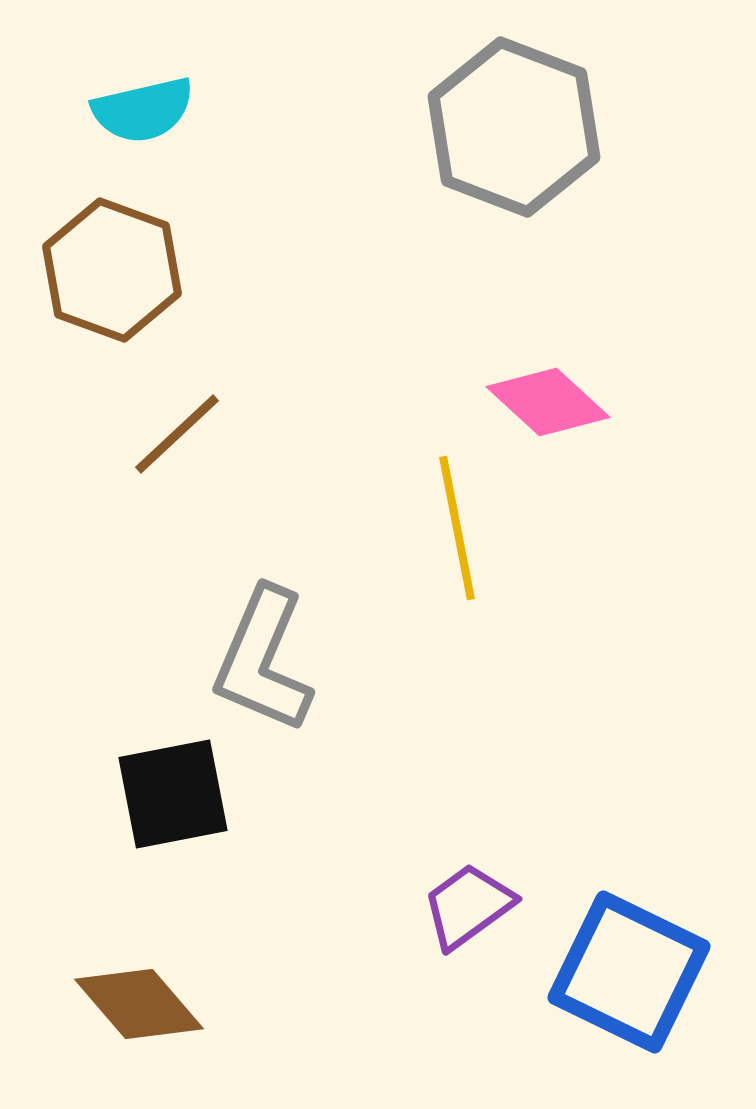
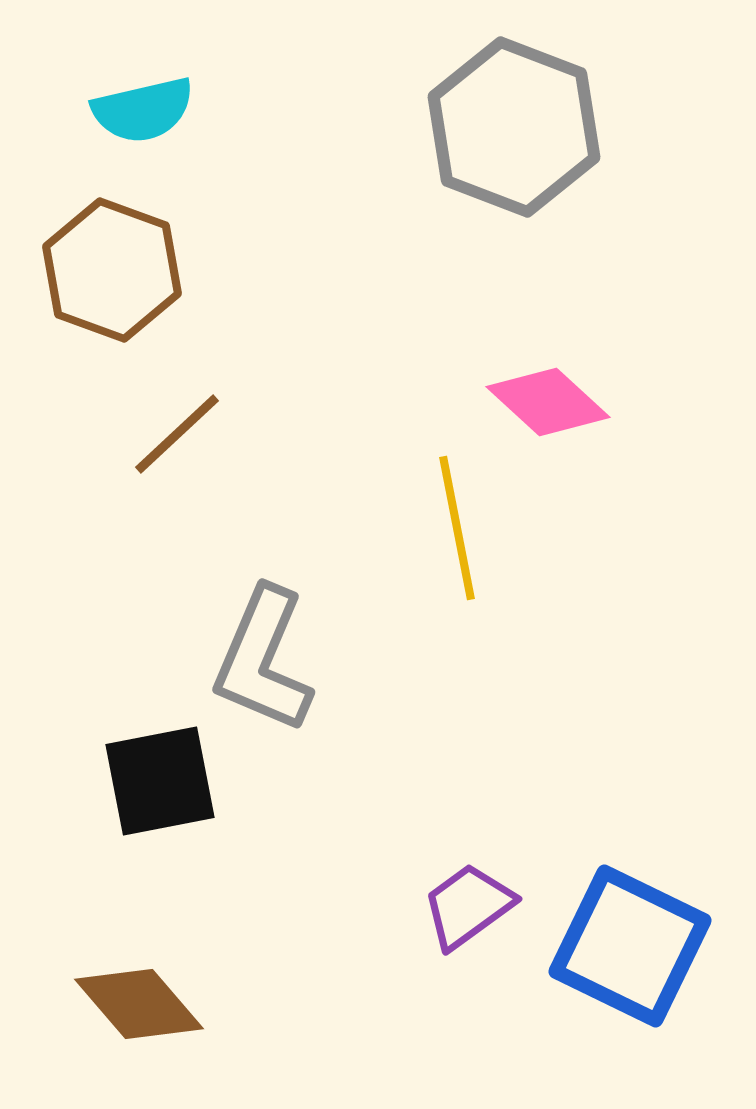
black square: moved 13 px left, 13 px up
blue square: moved 1 px right, 26 px up
